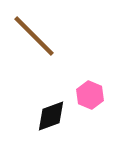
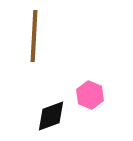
brown line: rotated 48 degrees clockwise
